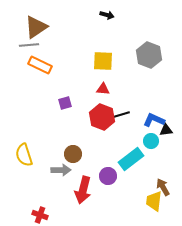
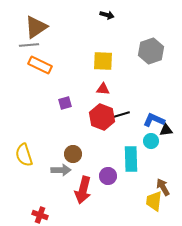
gray hexagon: moved 2 px right, 4 px up; rotated 20 degrees clockwise
cyan rectangle: rotated 55 degrees counterclockwise
